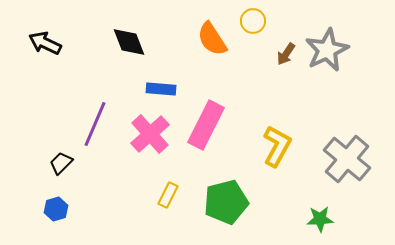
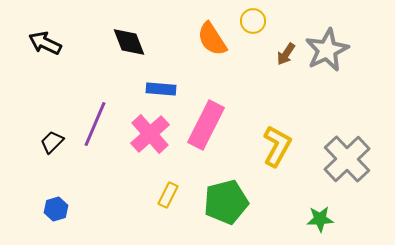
gray cross: rotated 6 degrees clockwise
black trapezoid: moved 9 px left, 21 px up
